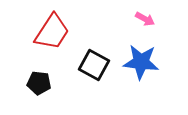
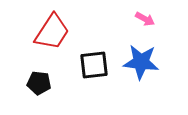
black square: rotated 36 degrees counterclockwise
